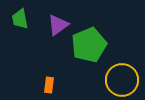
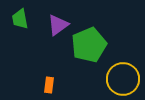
yellow circle: moved 1 px right, 1 px up
